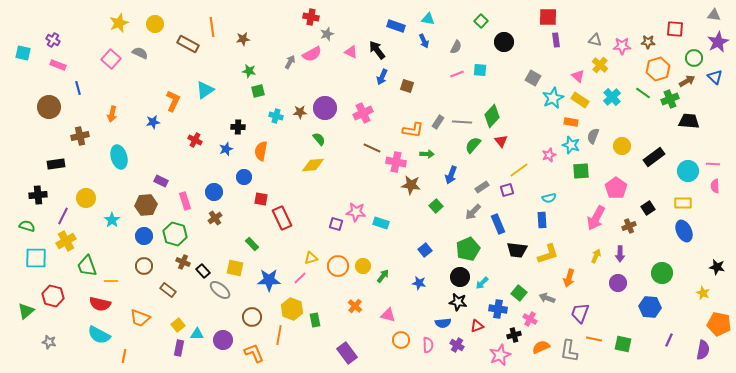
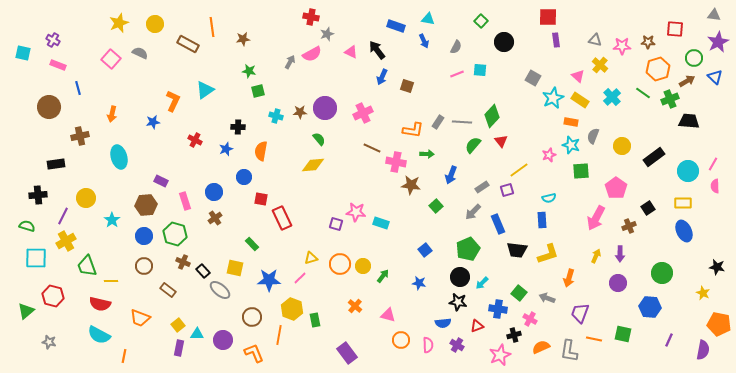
pink line at (713, 164): rotated 64 degrees counterclockwise
orange circle at (338, 266): moved 2 px right, 2 px up
green square at (623, 344): moved 10 px up
